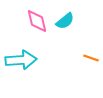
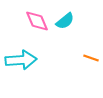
pink diamond: rotated 10 degrees counterclockwise
